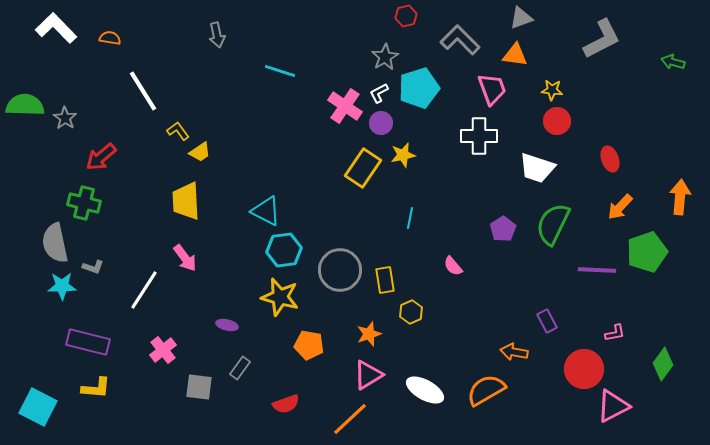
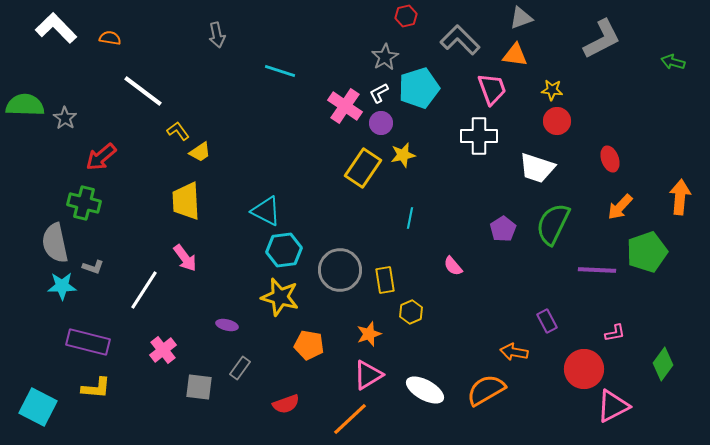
white line at (143, 91): rotated 21 degrees counterclockwise
